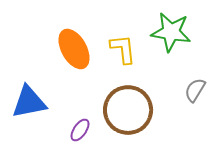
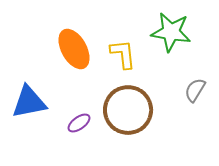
yellow L-shape: moved 5 px down
purple ellipse: moved 1 px left, 7 px up; rotated 20 degrees clockwise
